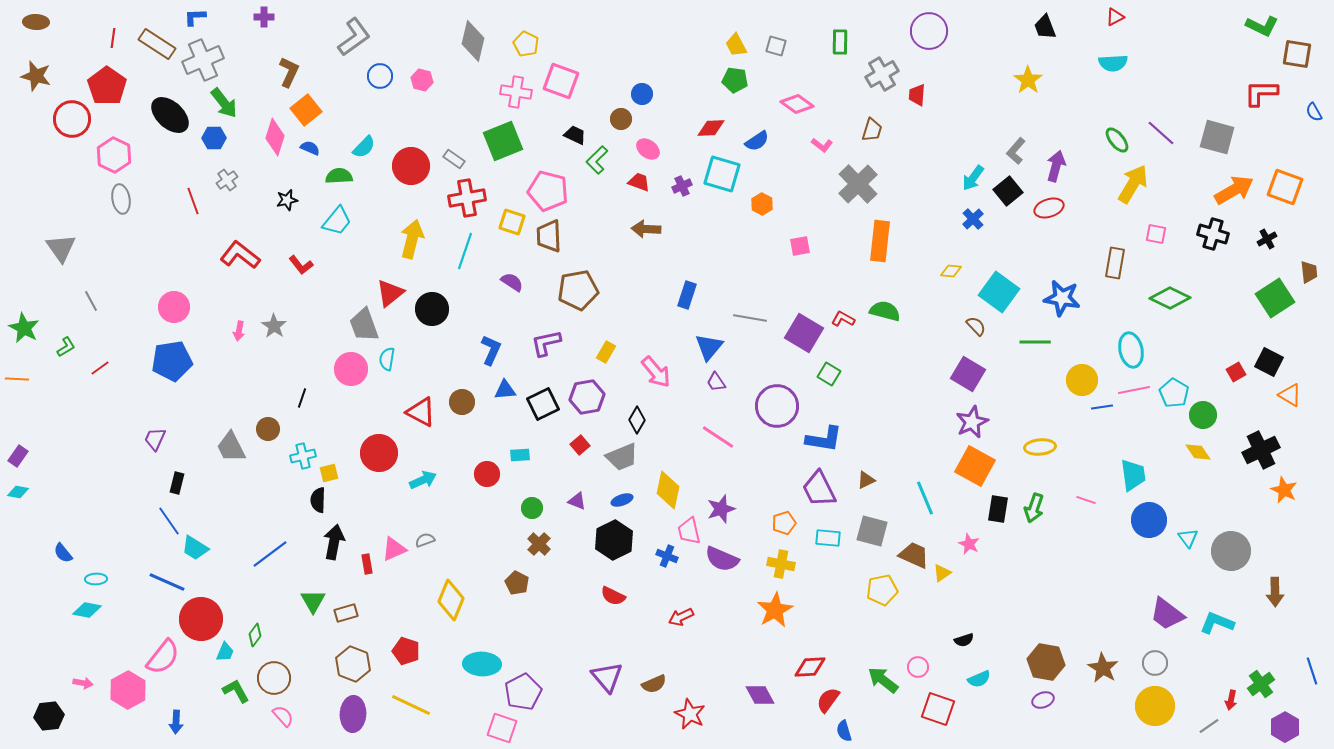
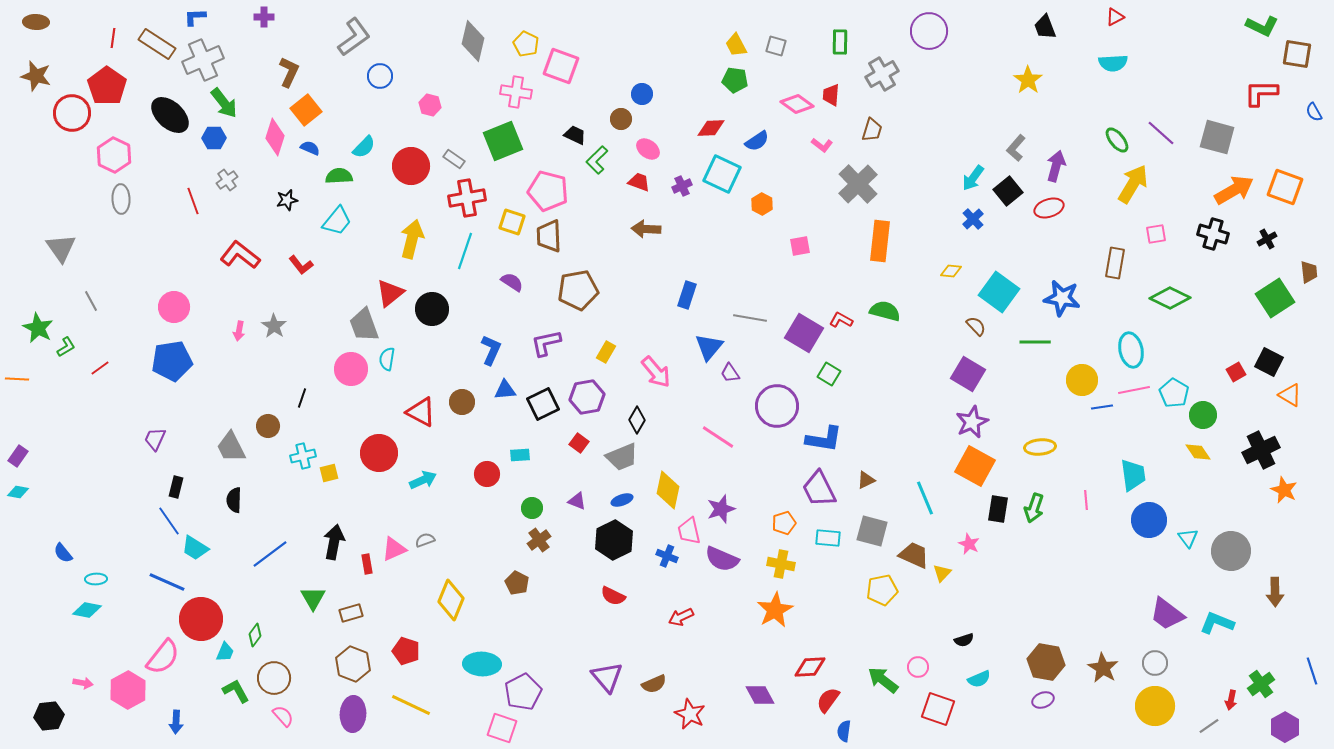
pink hexagon at (422, 80): moved 8 px right, 25 px down
pink square at (561, 81): moved 15 px up
red trapezoid at (917, 95): moved 86 px left
red circle at (72, 119): moved 6 px up
gray L-shape at (1016, 151): moved 3 px up
cyan square at (722, 174): rotated 9 degrees clockwise
gray ellipse at (121, 199): rotated 8 degrees clockwise
pink square at (1156, 234): rotated 20 degrees counterclockwise
red L-shape at (843, 319): moved 2 px left, 1 px down
green star at (24, 328): moved 14 px right
purple trapezoid at (716, 382): moved 14 px right, 9 px up
brown circle at (268, 429): moved 3 px up
red square at (580, 445): moved 1 px left, 2 px up; rotated 12 degrees counterclockwise
black rectangle at (177, 483): moved 1 px left, 4 px down
black semicircle at (318, 500): moved 84 px left
pink line at (1086, 500): rotated 66 degrees clockwise
brown cross at (539, 544): moved 4 px up; rotated 10 degrees clockwise
yellow triangle at (942, 573): rotated 12 degrees counterclockwise
green triangle at (313, 601): moved 3 px up
brown rectangle at (346, 613): moved 5 px right
blue semicircle at (844, 731): rotated 25 degrees clockwise
